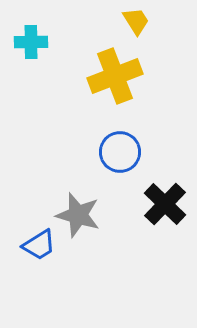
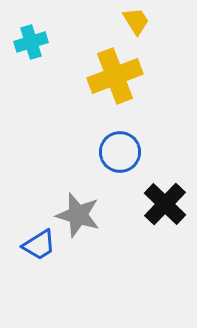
cyan cross: rotated 16 degrees counterclockwise
